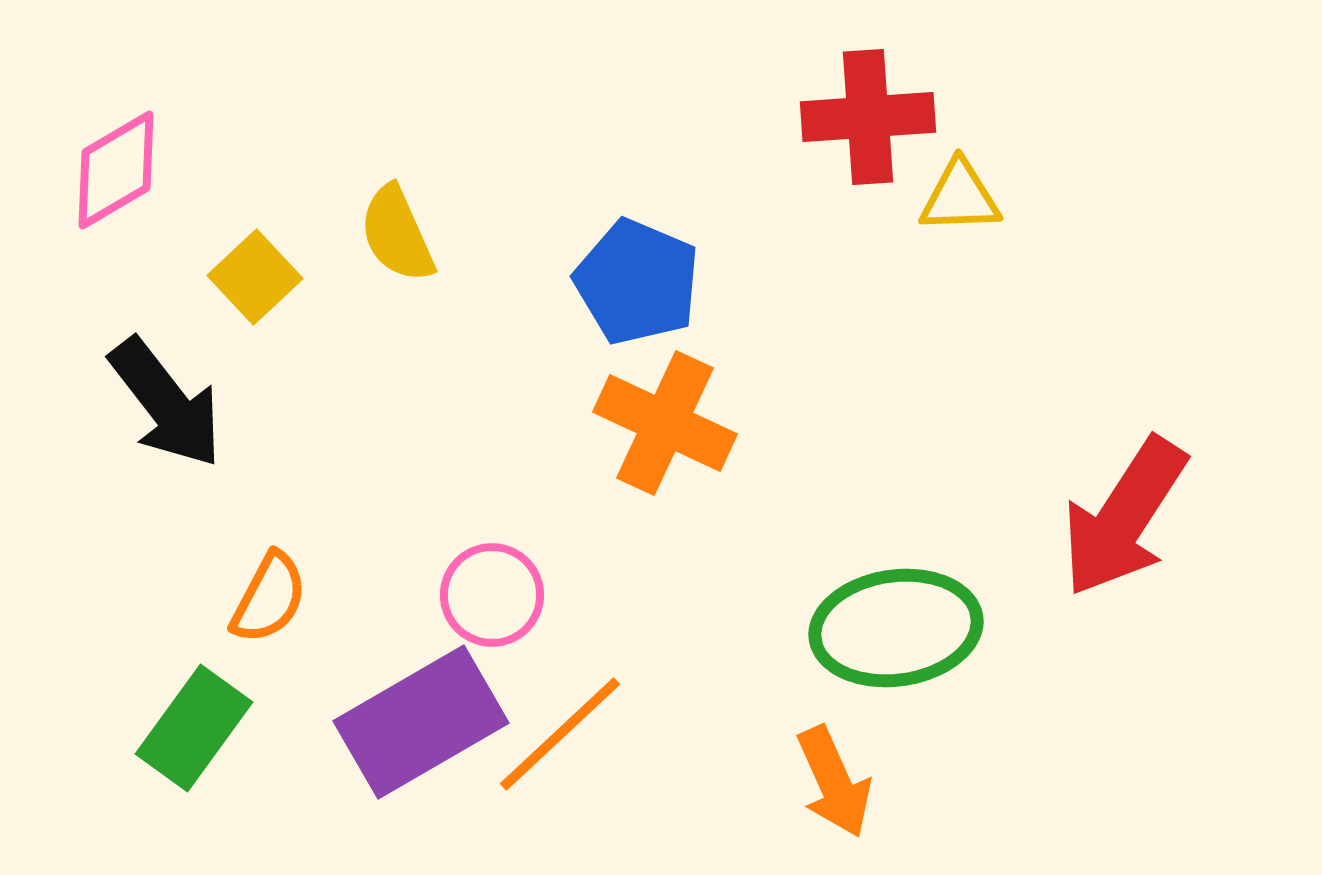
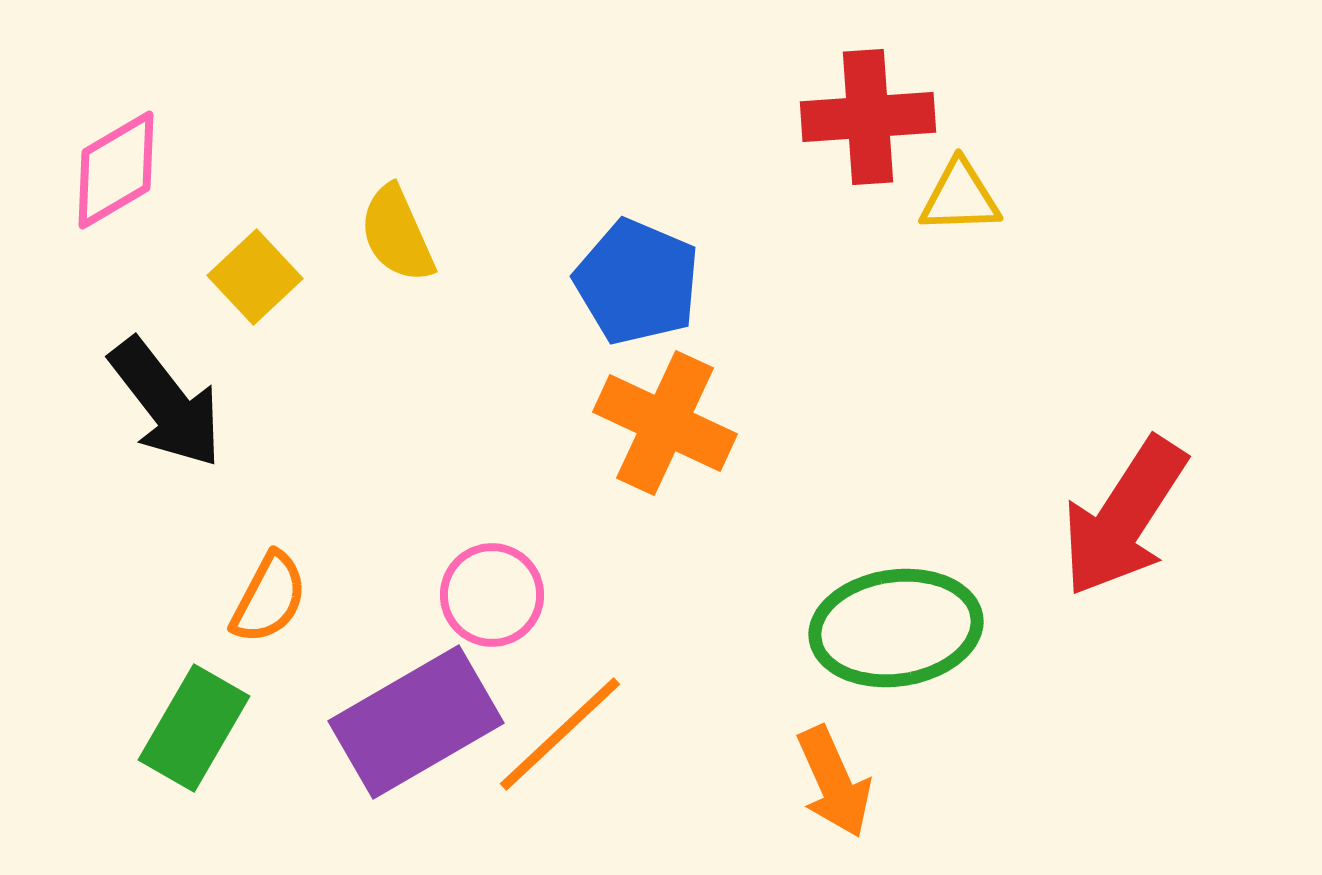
purple rectangle: moved 5 px left
green rectangle: rotated 6 degrees counterclockwise
